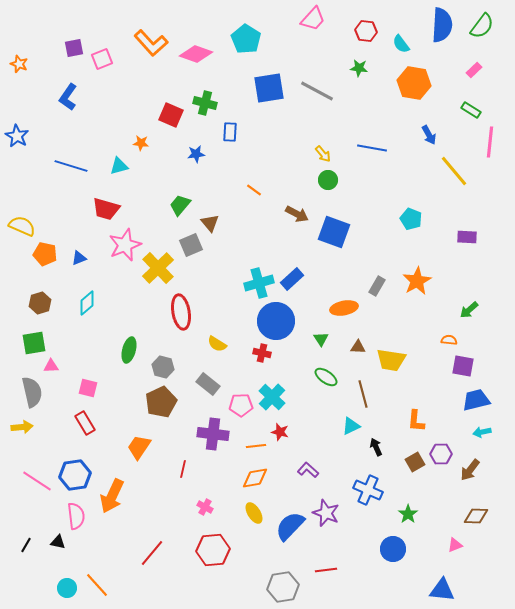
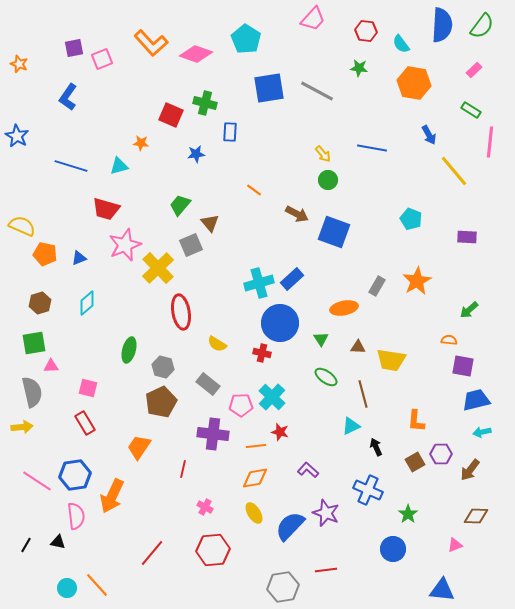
blue circle at (276, 321): moved 4 px right, 2 px down
